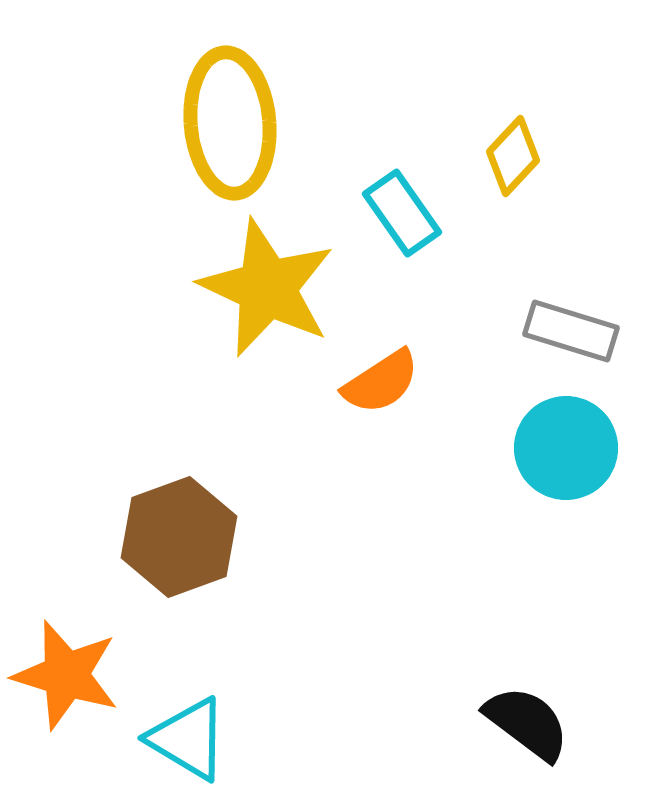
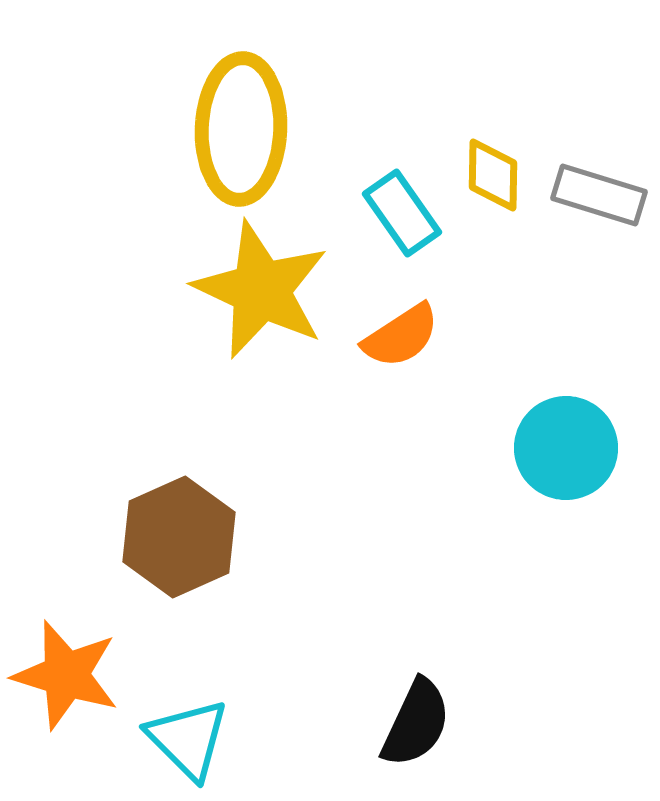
yellow ellipse: moved 11 px right, 6 px down; rotated 7 degrees clockwise
yellow diamond: moved 20 px left, 19 px down; rotated 42 degrees counterclockwise
yellow star: moved 6 px left, 2 px down
gray rectangle: moved 28 px right, 136 px up
orange semicircle: moved 20 px right, 46 px up
brown hexagon: rotated 4 degrees counterclockwise
black semicircle: moved 111 px left; rotated 78 degrees clockwise
cyan triangle: rotated 14 degrees clockwise
